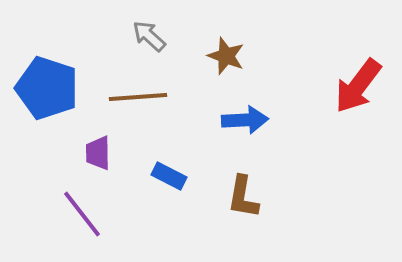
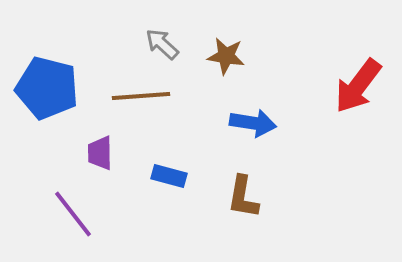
gray arrow: moved 13 px right, 8 px down
brown star: rotated 12 degrees counterclockwise
blue pentagon: rotated 4 degrees counterclockwise
brown line: moved 3 px right, 1 px up
blue arrow: moved 8 px right, 3 px down; rotated 12 degrees clockwise
purple trapezoid: moved 2 px right
blue rectangle: rotated 12 degrees counterclockwise
purple line: moved 9 px left
